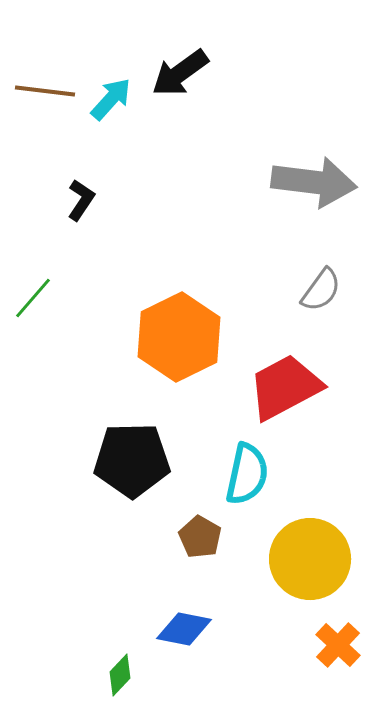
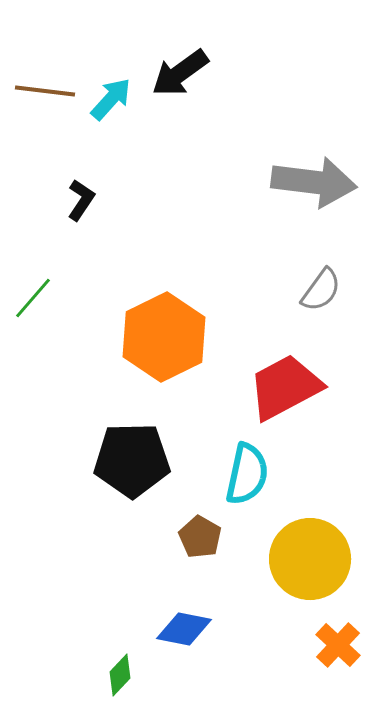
orange hexagon: moved 15 px left
